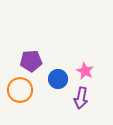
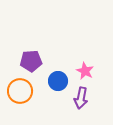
blue circle: moved 2 px down
orange circle: moved 1 px down
